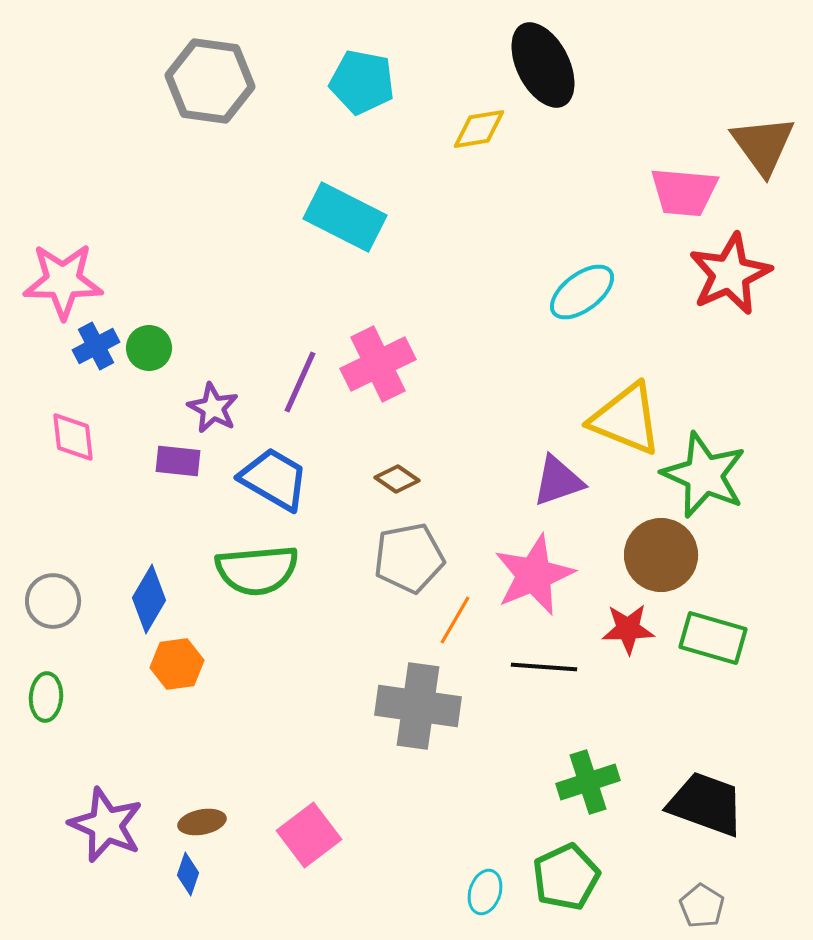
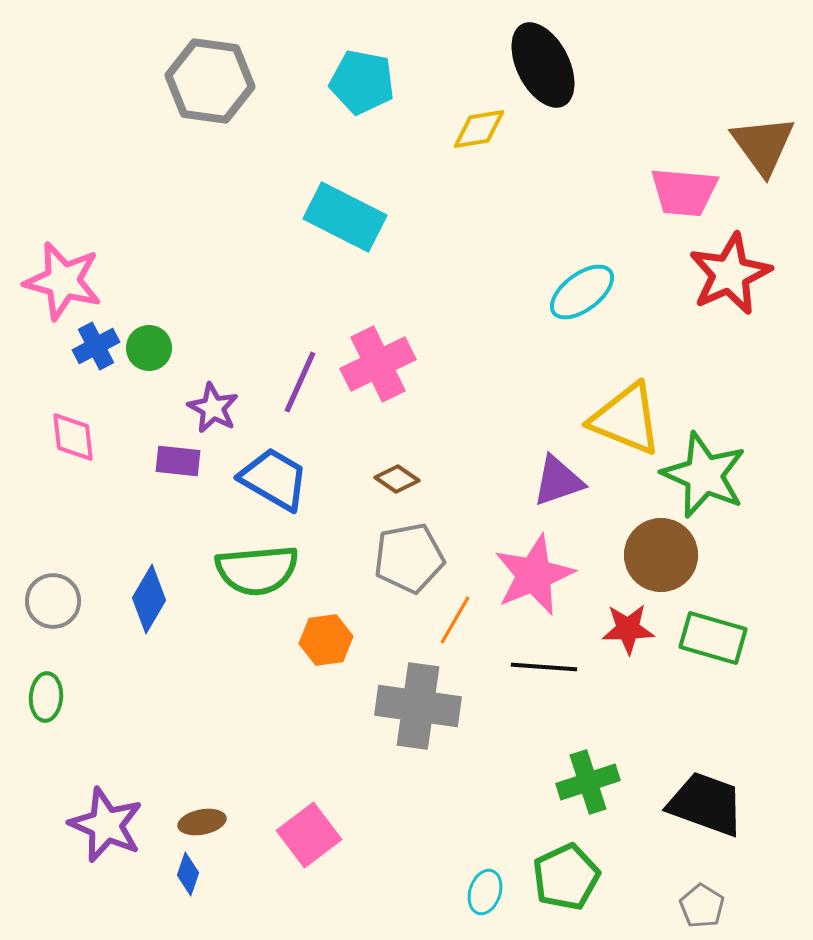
pink star at (63, 281): rotated 14 degrees clockwise
orange hexagon at (177, 664): moved 149 px right, 24 px up
